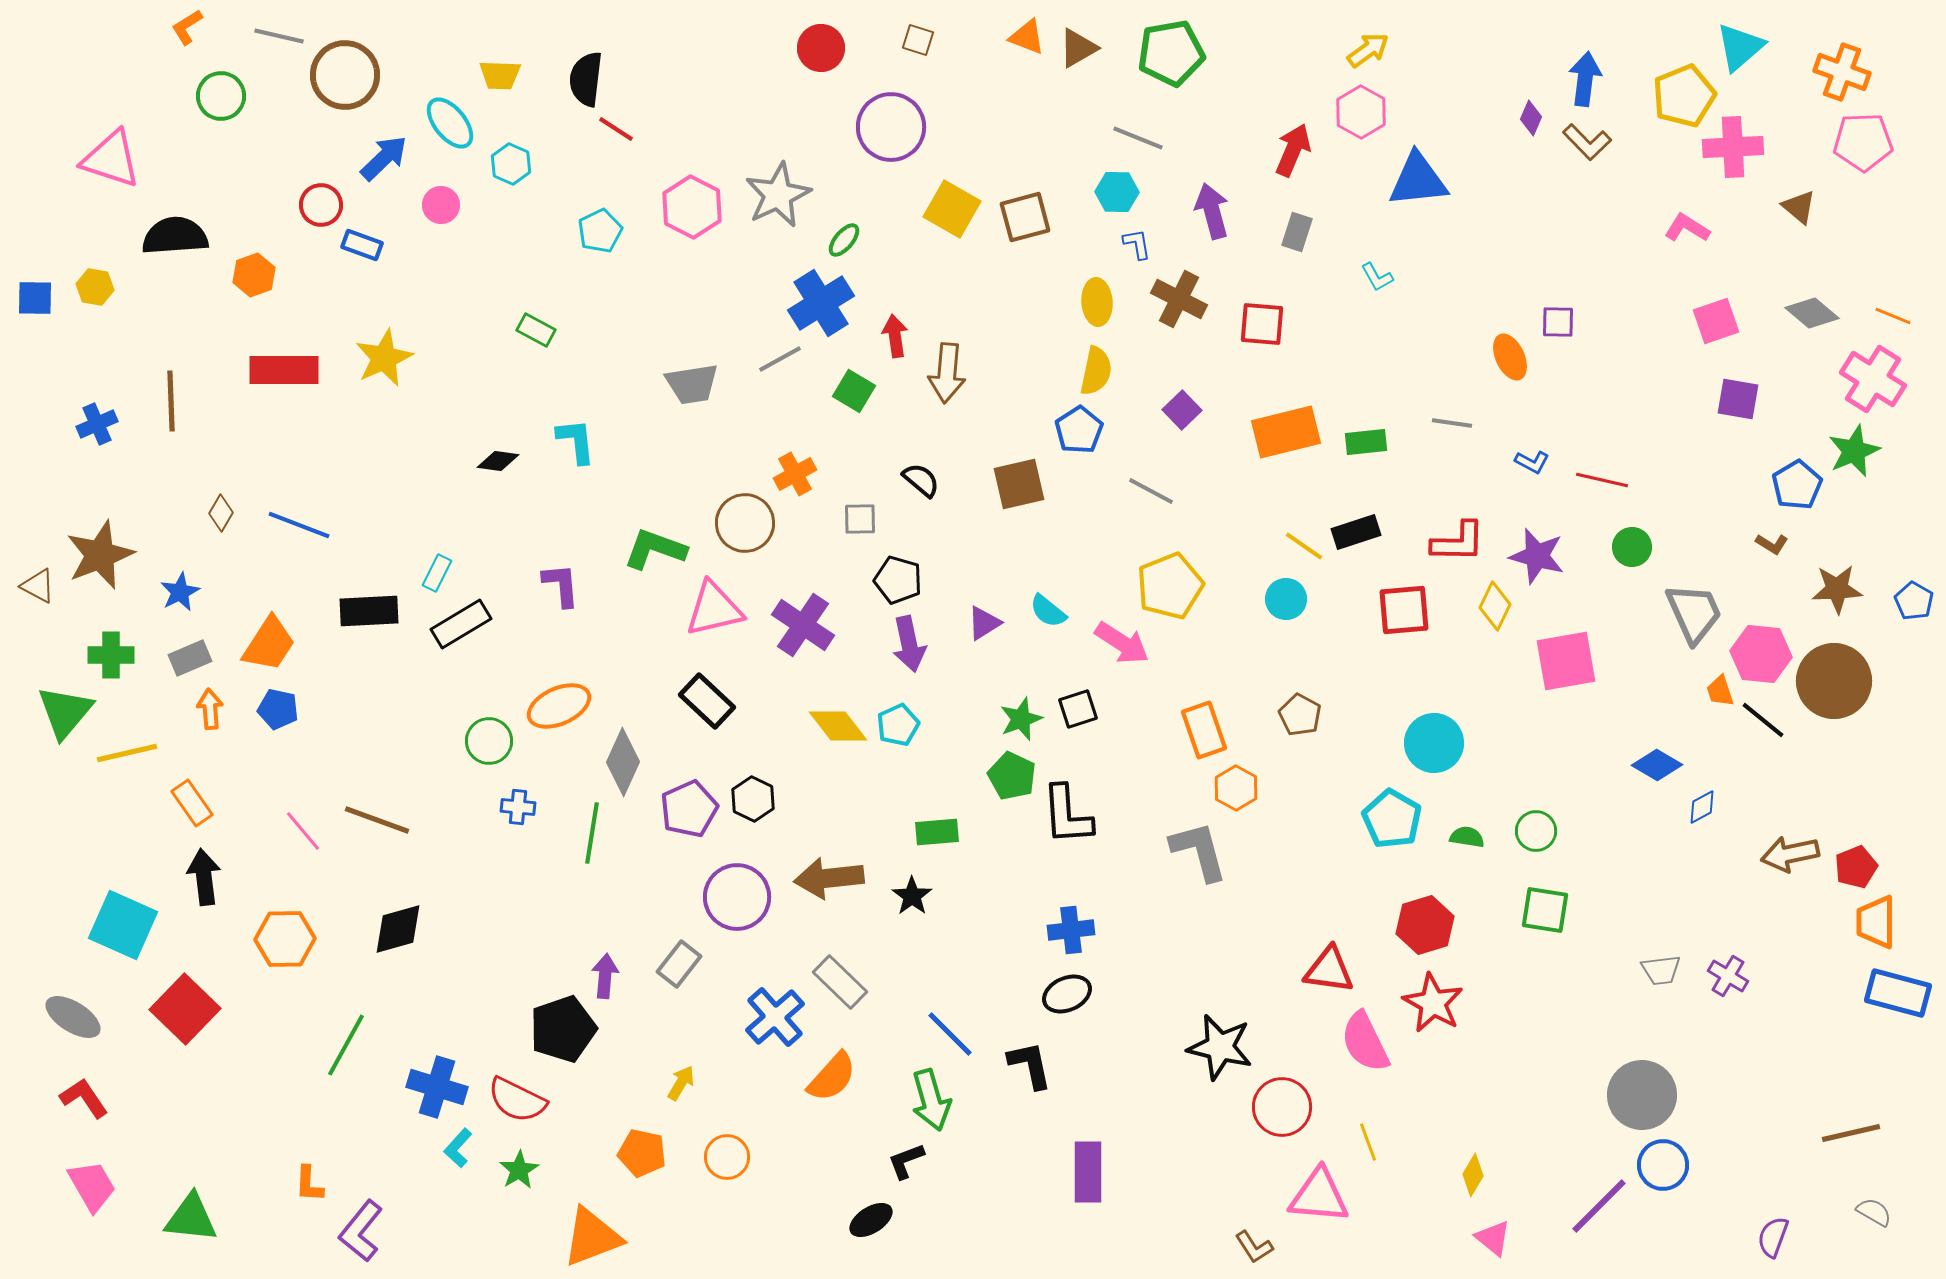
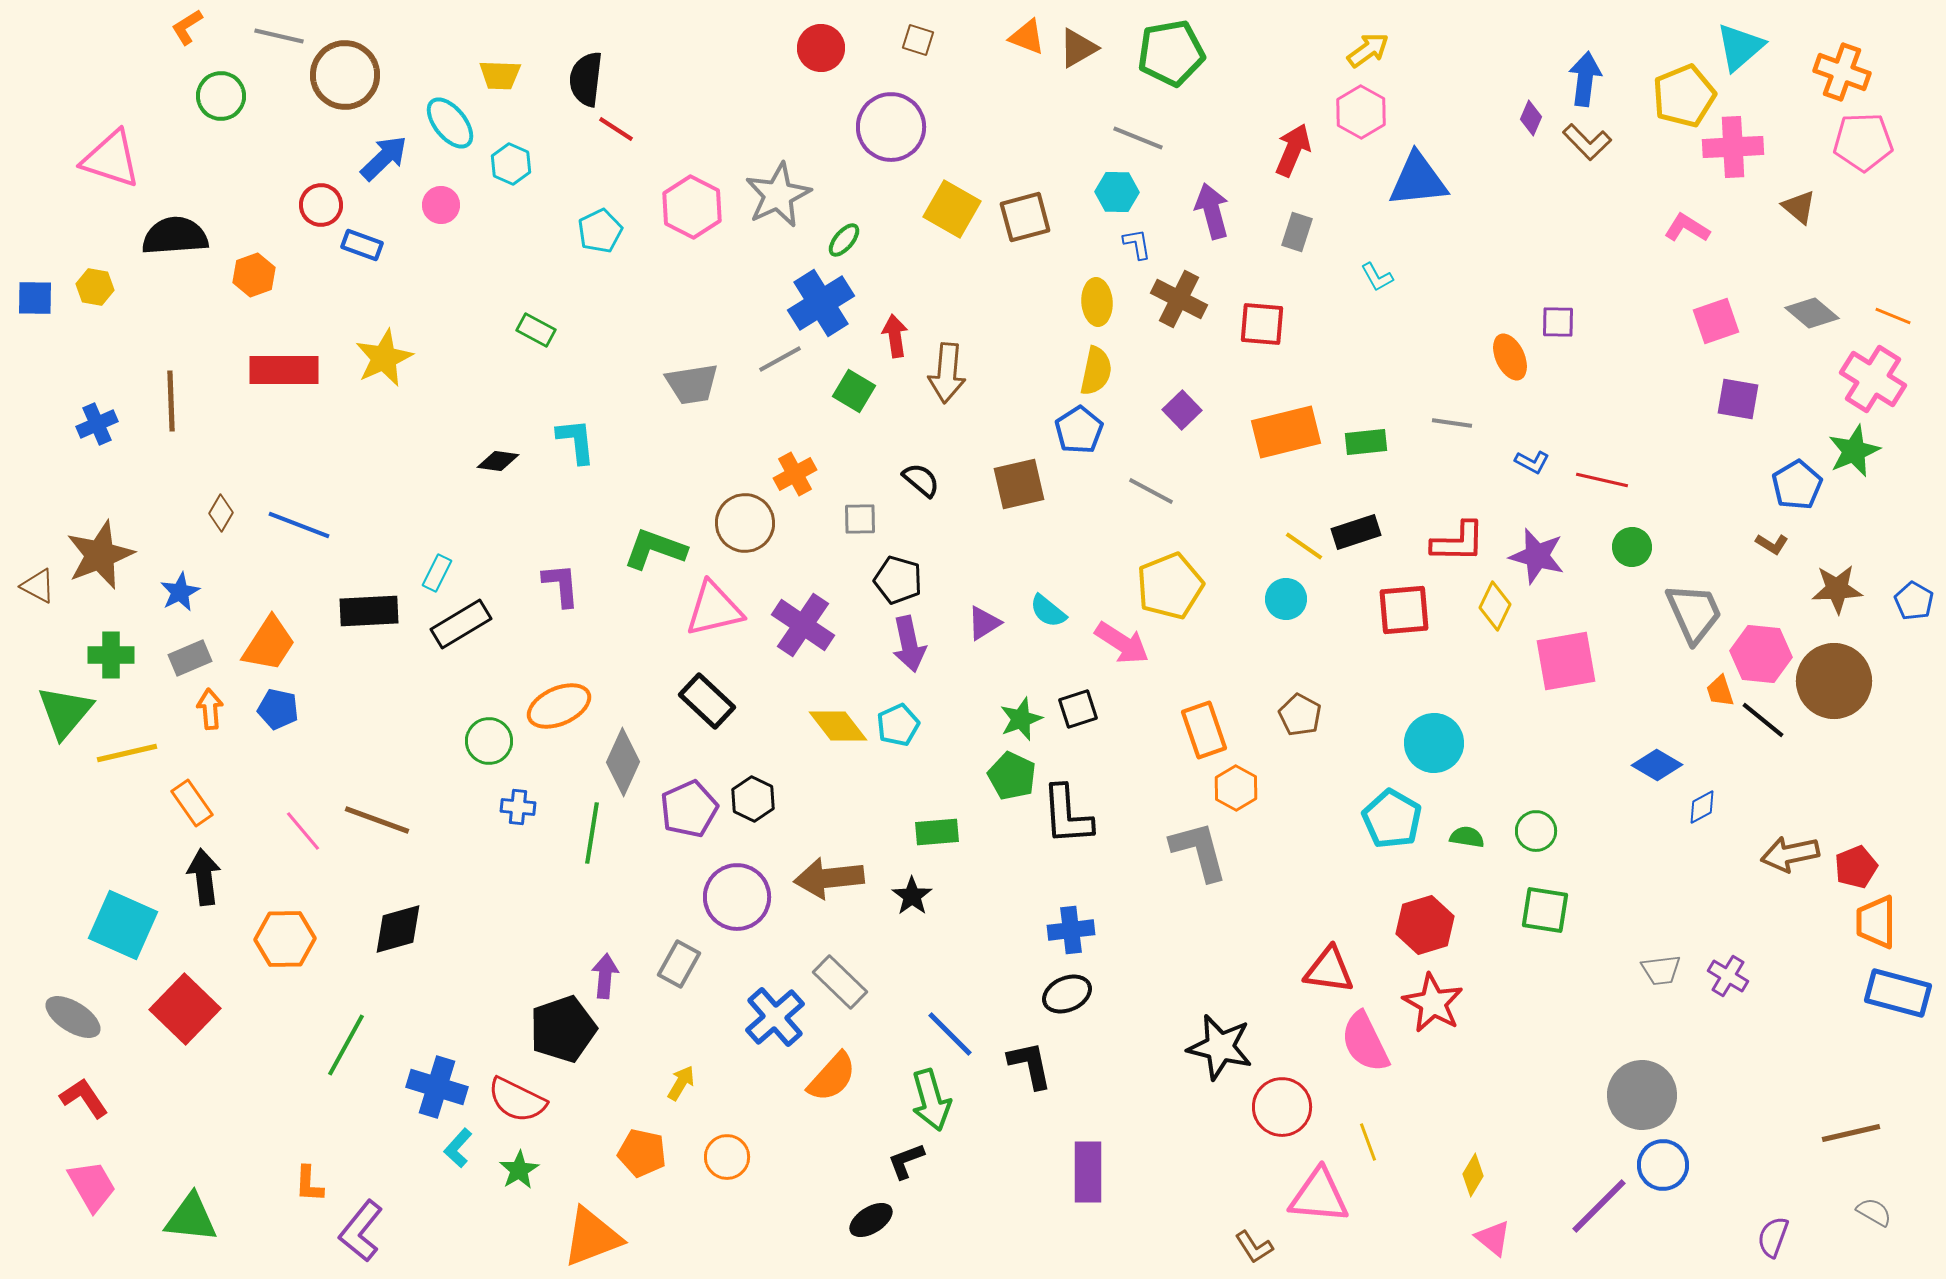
gray rectangle at (679, 964): rotated 9 degrees counterclockwise
